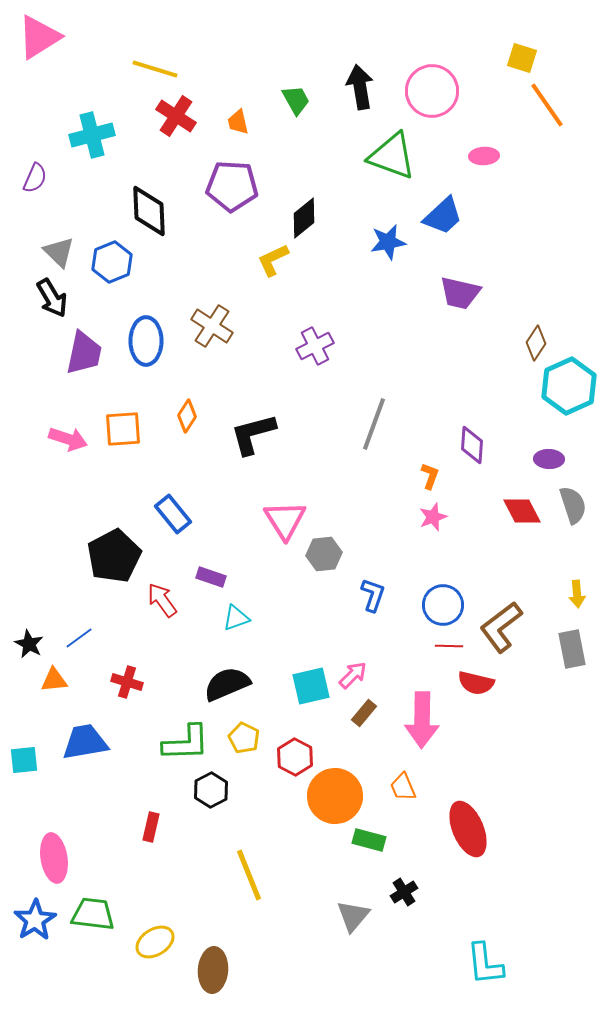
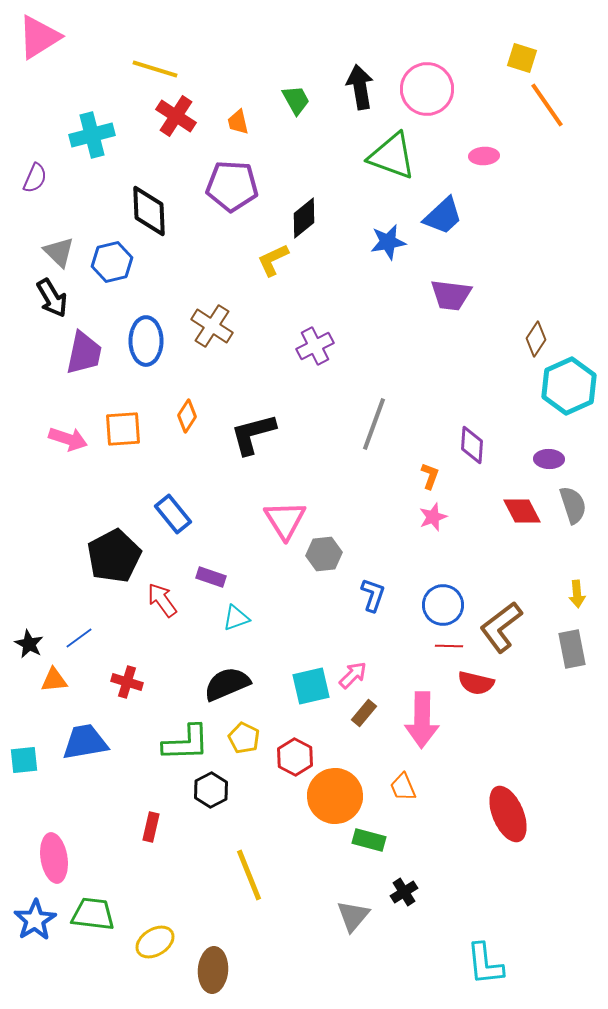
pink circle at (432, 91): moved 5 px left, 2 px up
blue hexagon at (112, 262): rotated 9 degrees clockwise
purple trapezoid at (460, 293): moved 9 px left, 2 px down; rotated 6 degrees counterclockwise
brown diamond at (536, 343): moved 4 px up
red ellipse at (468, 829): moved 40 px right, 15 px up
